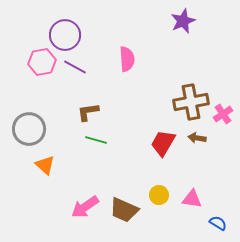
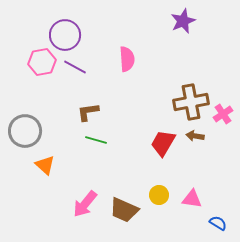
gray circle: moved 4 px left, 2 px down
brown arrow: moved 2 px left, 2 px up
pink arrow: moved 3 px up; rotated 16 degrees counterclockwise
